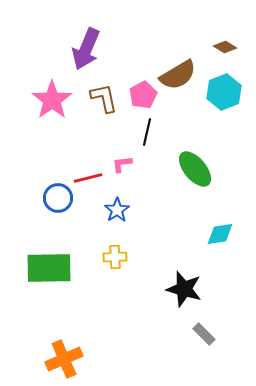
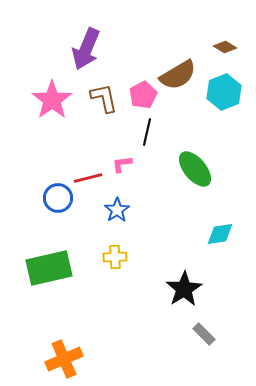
green rectangle: rotated 12 degrees counterclockwise
black star: rotated 24 degrees clockwise
